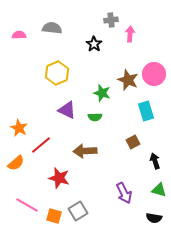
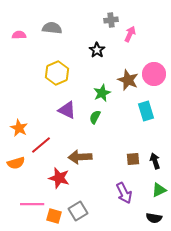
pink arrow: rotated 21 degrees clockwise
black star: moved 3 px right, 6 px down
green star: rotated 30 degrees clockwise
green semicircle: rotated 120 degrees clockwise
brown square: moved 17 px down; rotated 24 degrees clockwise
brown arrow: moved 5 px left, 6 px down
orange semicircle: rotated 24 degrees clockwise
green triangle: rotated 42 degrees counterclockwise
pink line: moved 5 px right, 1 px up; rotated 30 degrees counterclockwise
